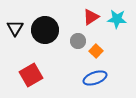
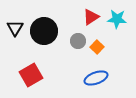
black circle: moved 1 px left, 1 px down
orange square: moved 1 px right, 4 px up
blue ellipse: moved 1 px right
